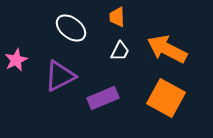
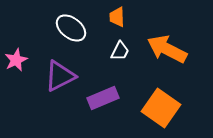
orange square: moved 5 px left, 10 px down; rotated 6 degrees clockwise
